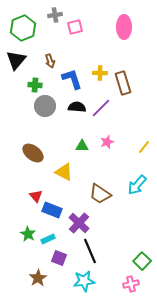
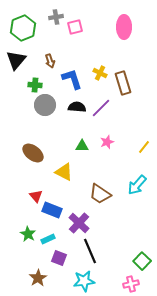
gray cross: moved 1 px right, 2 px down
yellow cross: rotated 24 degrees clockwise
gray circle: moved 1 px up
